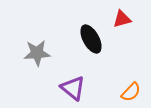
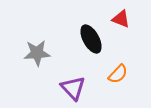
red triangle: moved 1 px left; rotated 36 degrees clockwise
purple triangle: rotated 8 degrees clockwise
orange semicircle: moved 13 px left, 18 px up
